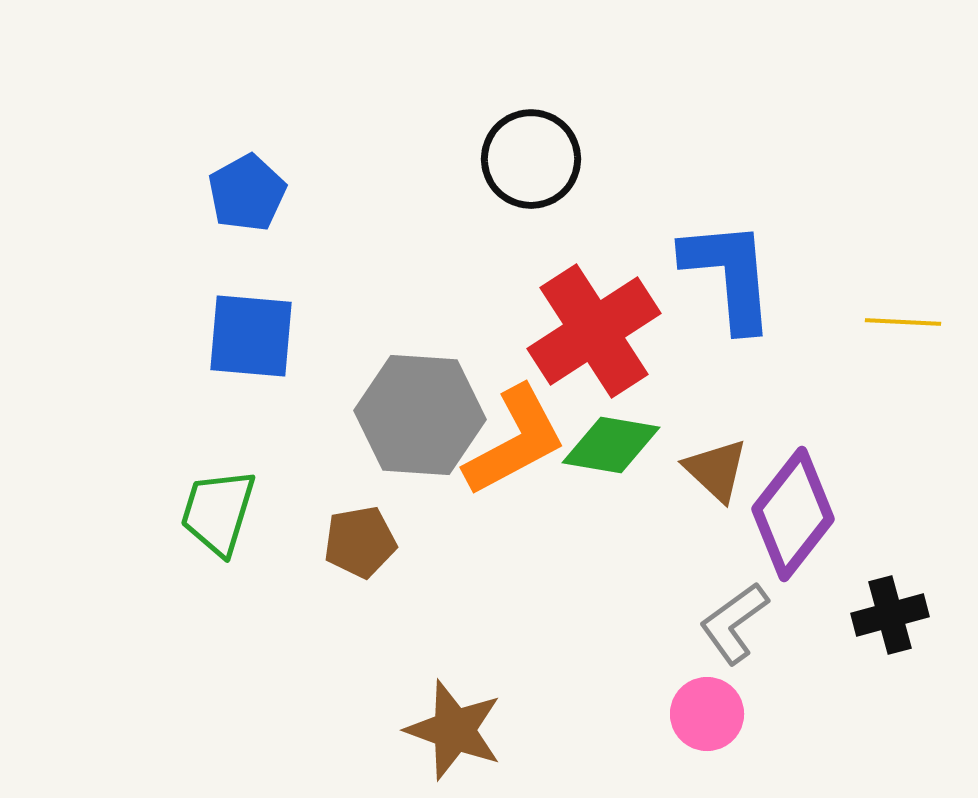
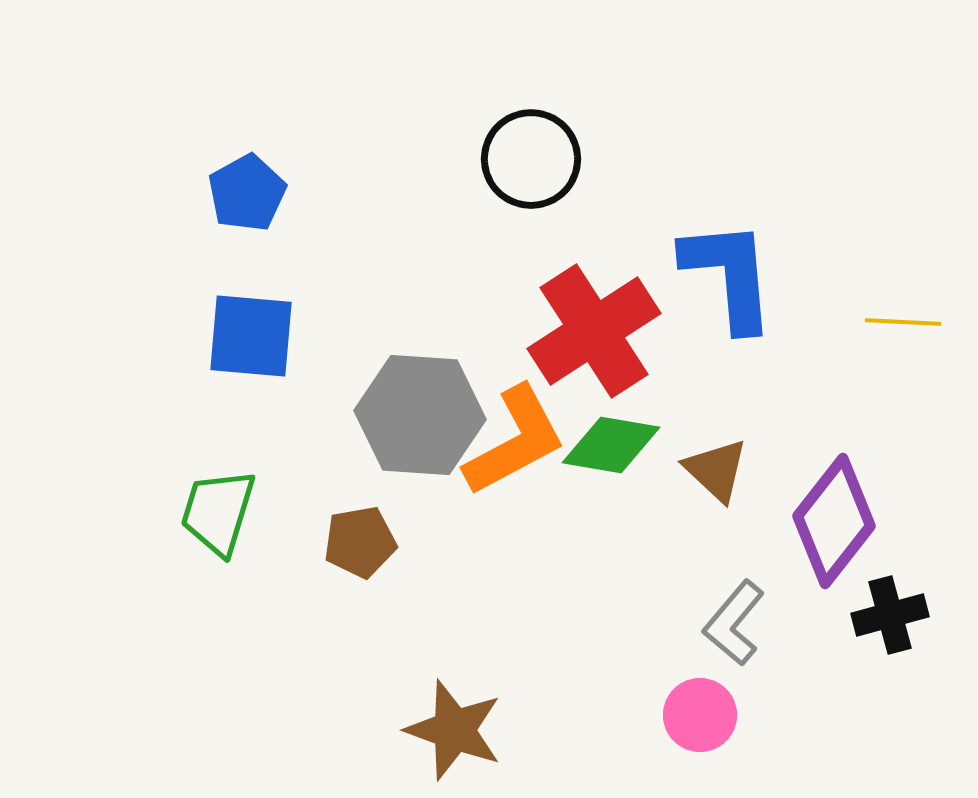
purple diamond: moved 41 px right, 7 px down
gray L-shape: rotated 14 degrees counterclockwise
pink circle: moved 7 px left, 1 px down
